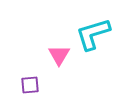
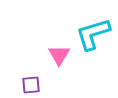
purple square: moved 1 px right
